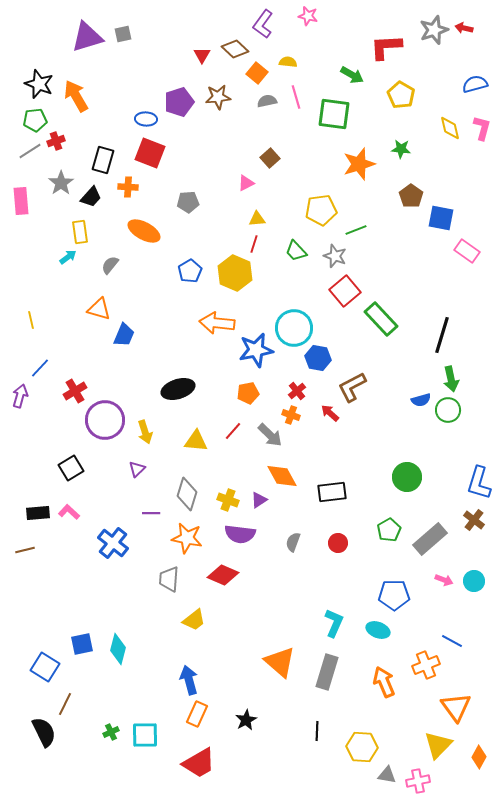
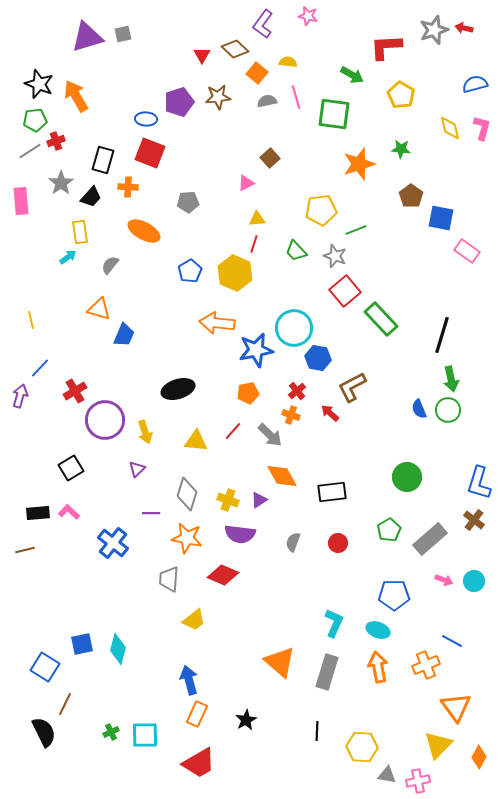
blue semicircle at (421, 400): moved 2 px left, 9 px down; rotated 84 degrees clockwise
orange arrow at (384, 682): moved 6 px left, 15 px up; rotated 12 degrees clockwise
